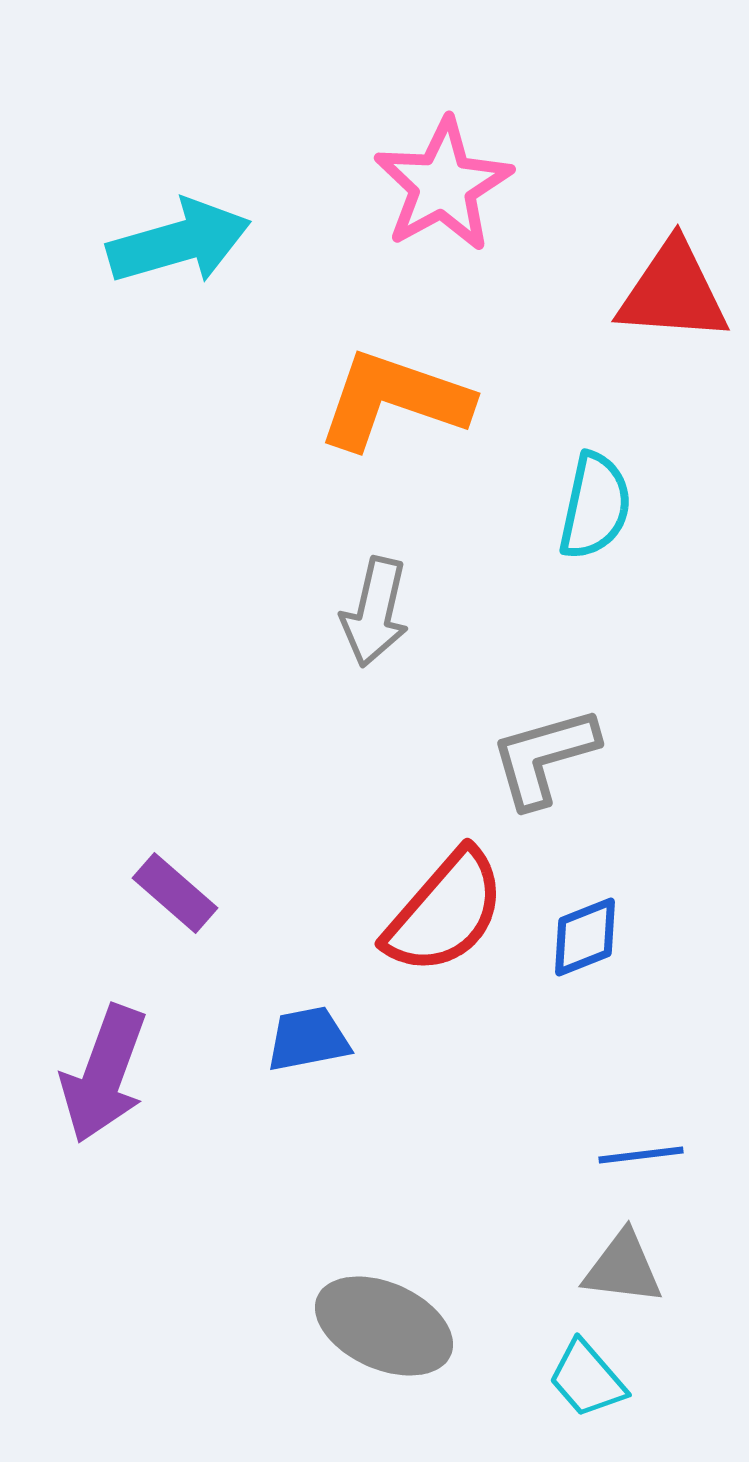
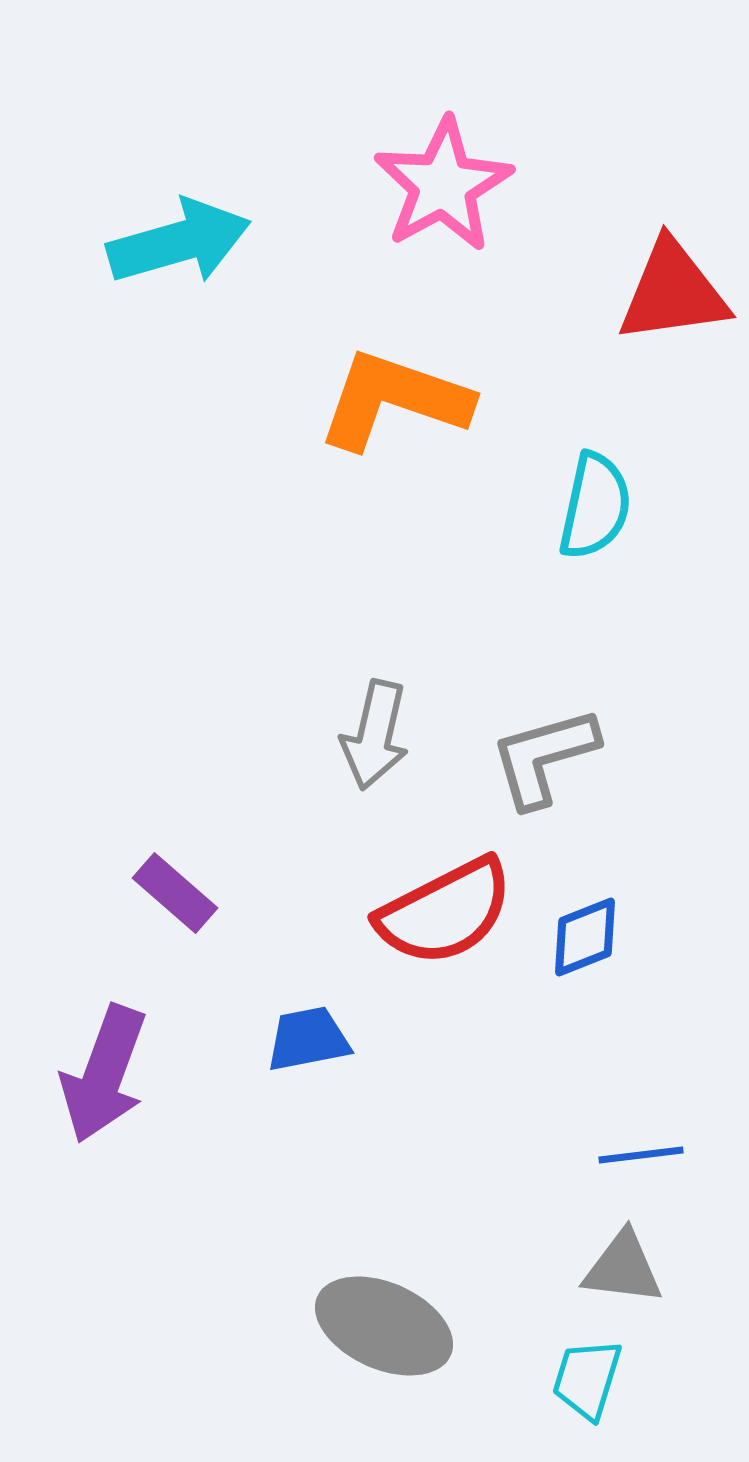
red triangle: rotated 12 degrees counterclockwise
gray arrow: moved 123 px down
red semicircle: rotated 22 degrees clockwise
cyan trapezoid: rotated 58 degrees clockwise
